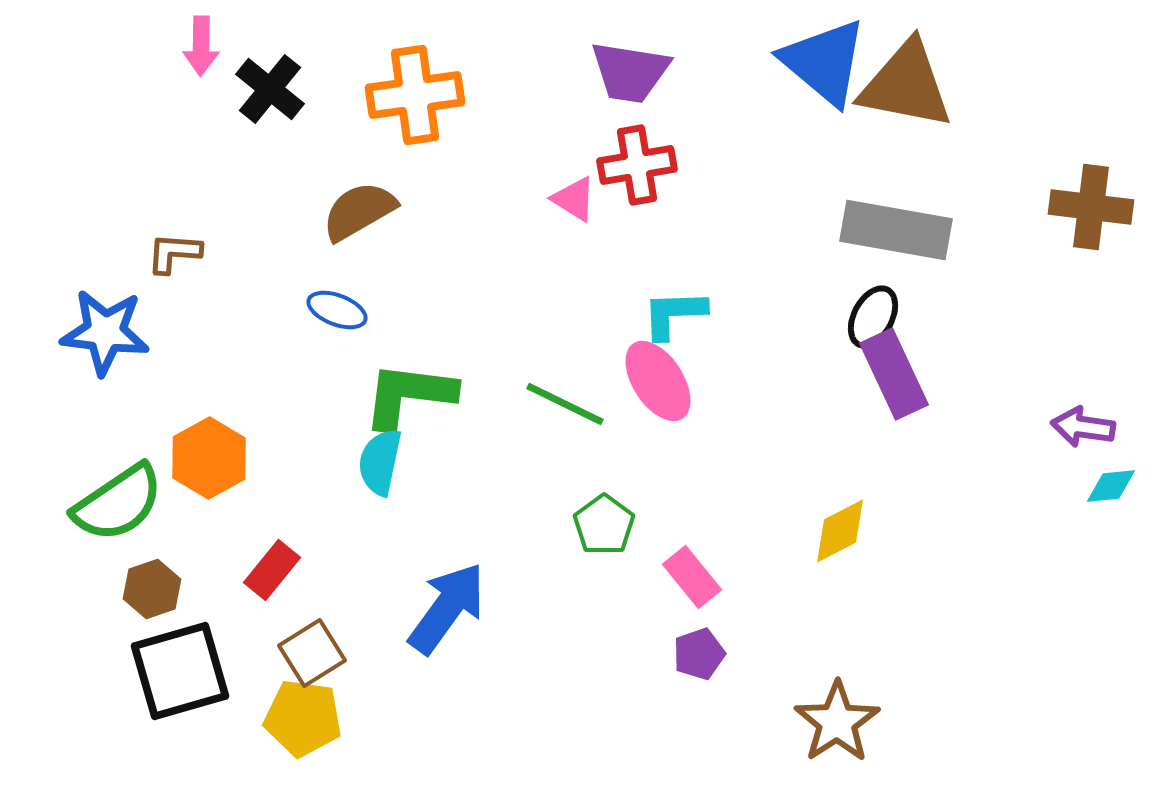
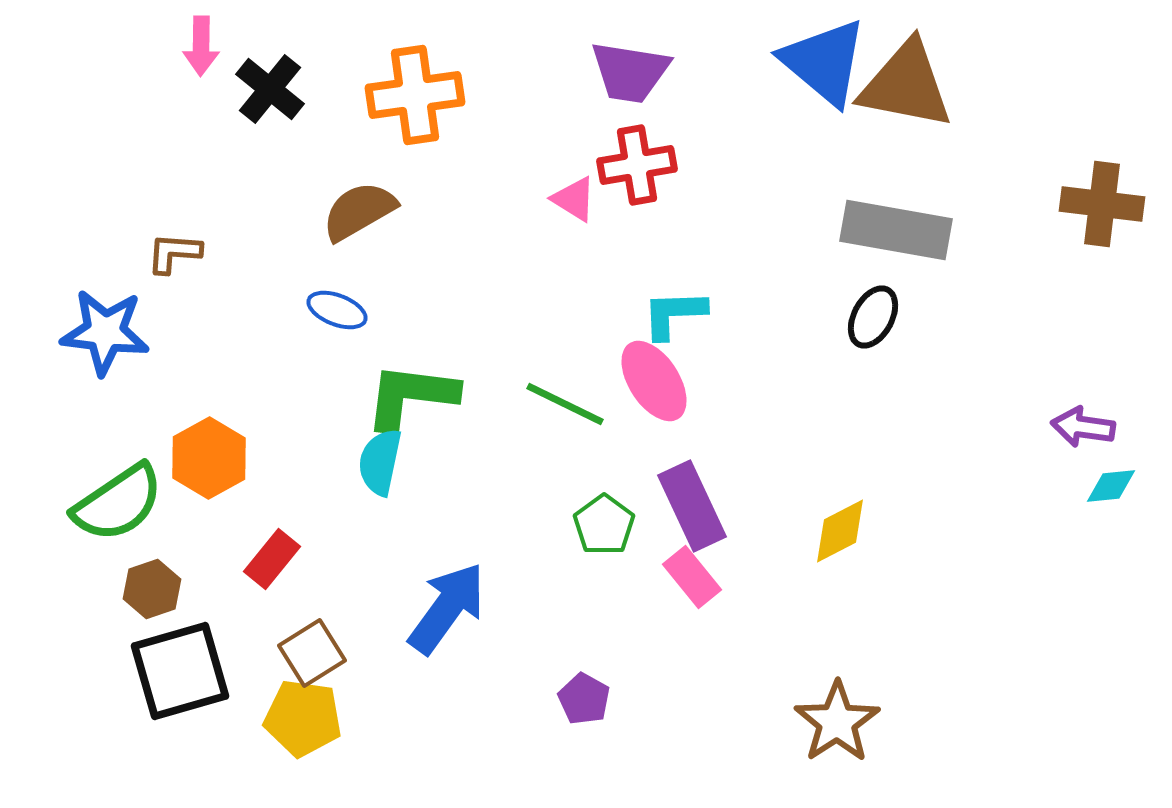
brown cross: moved 11 px right, 3 px up
purple rectangle: moved 202 px left, 132 px down
pink ellipse: moved 4 px left
green L-shape: moved 2 px right, 1 px down
red rectangle: moved 11 px up
purple pentagon: moved 115 px left, 45 px down; rotated 24 degrees counterclockwise
